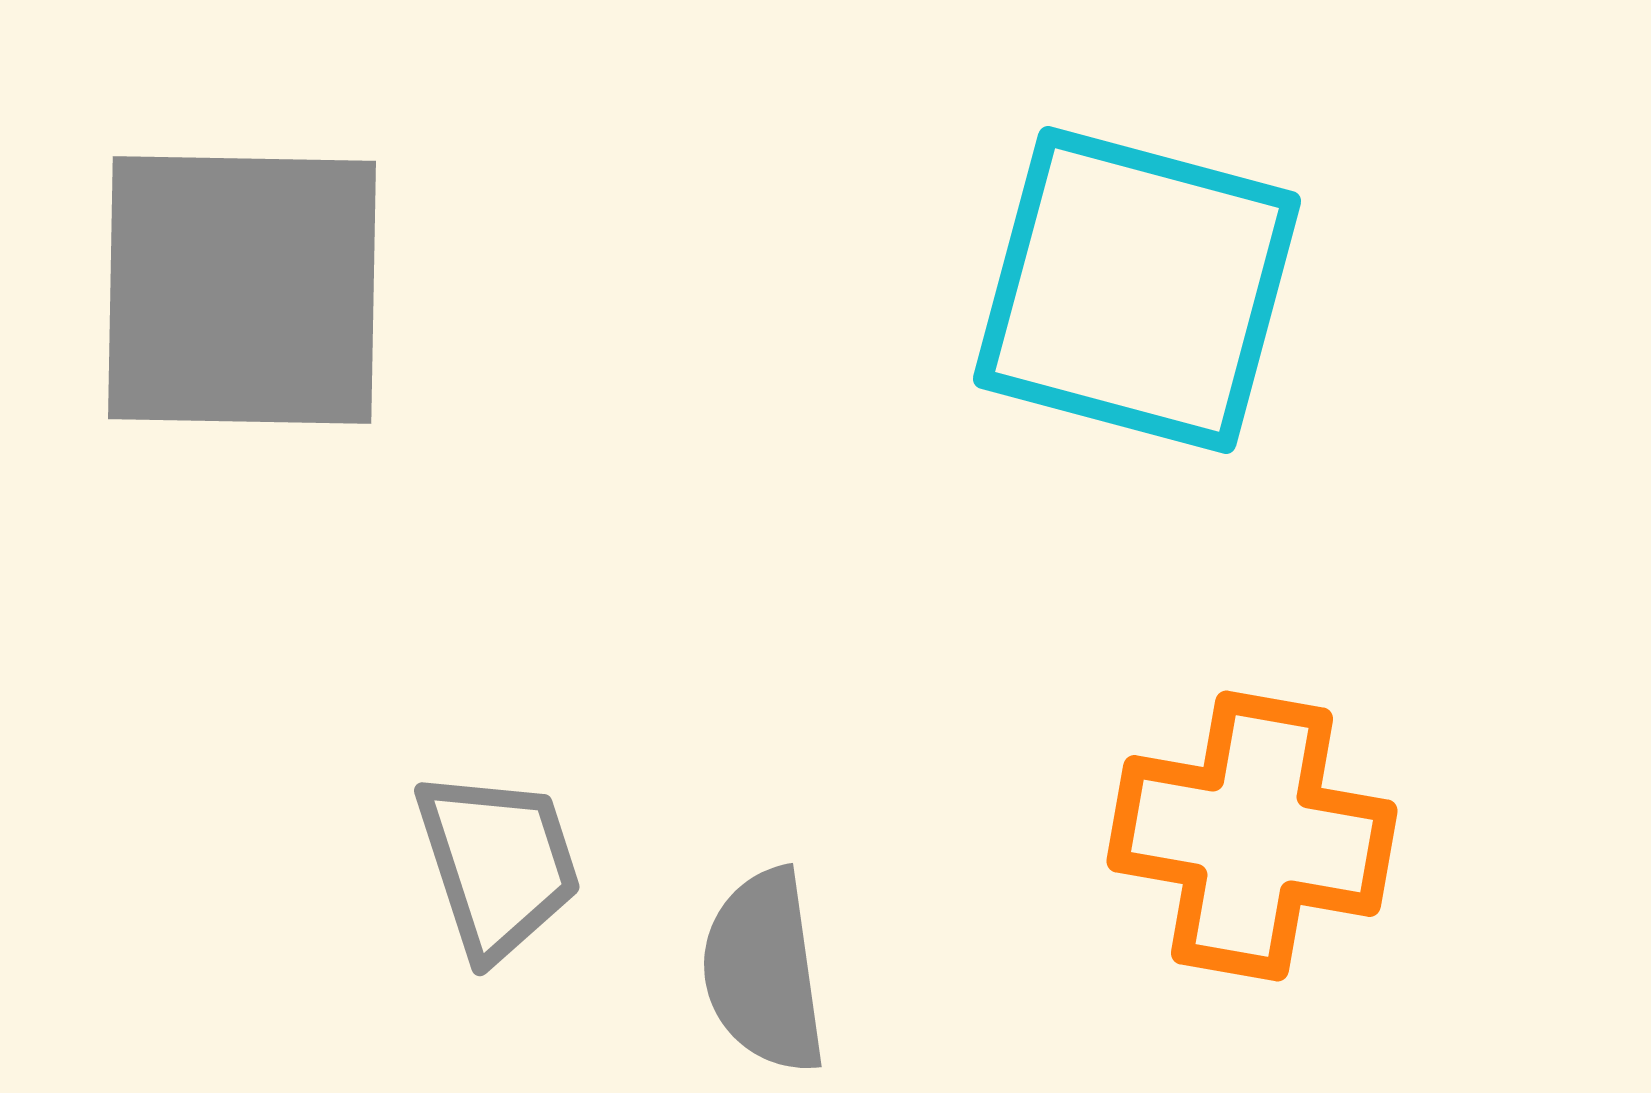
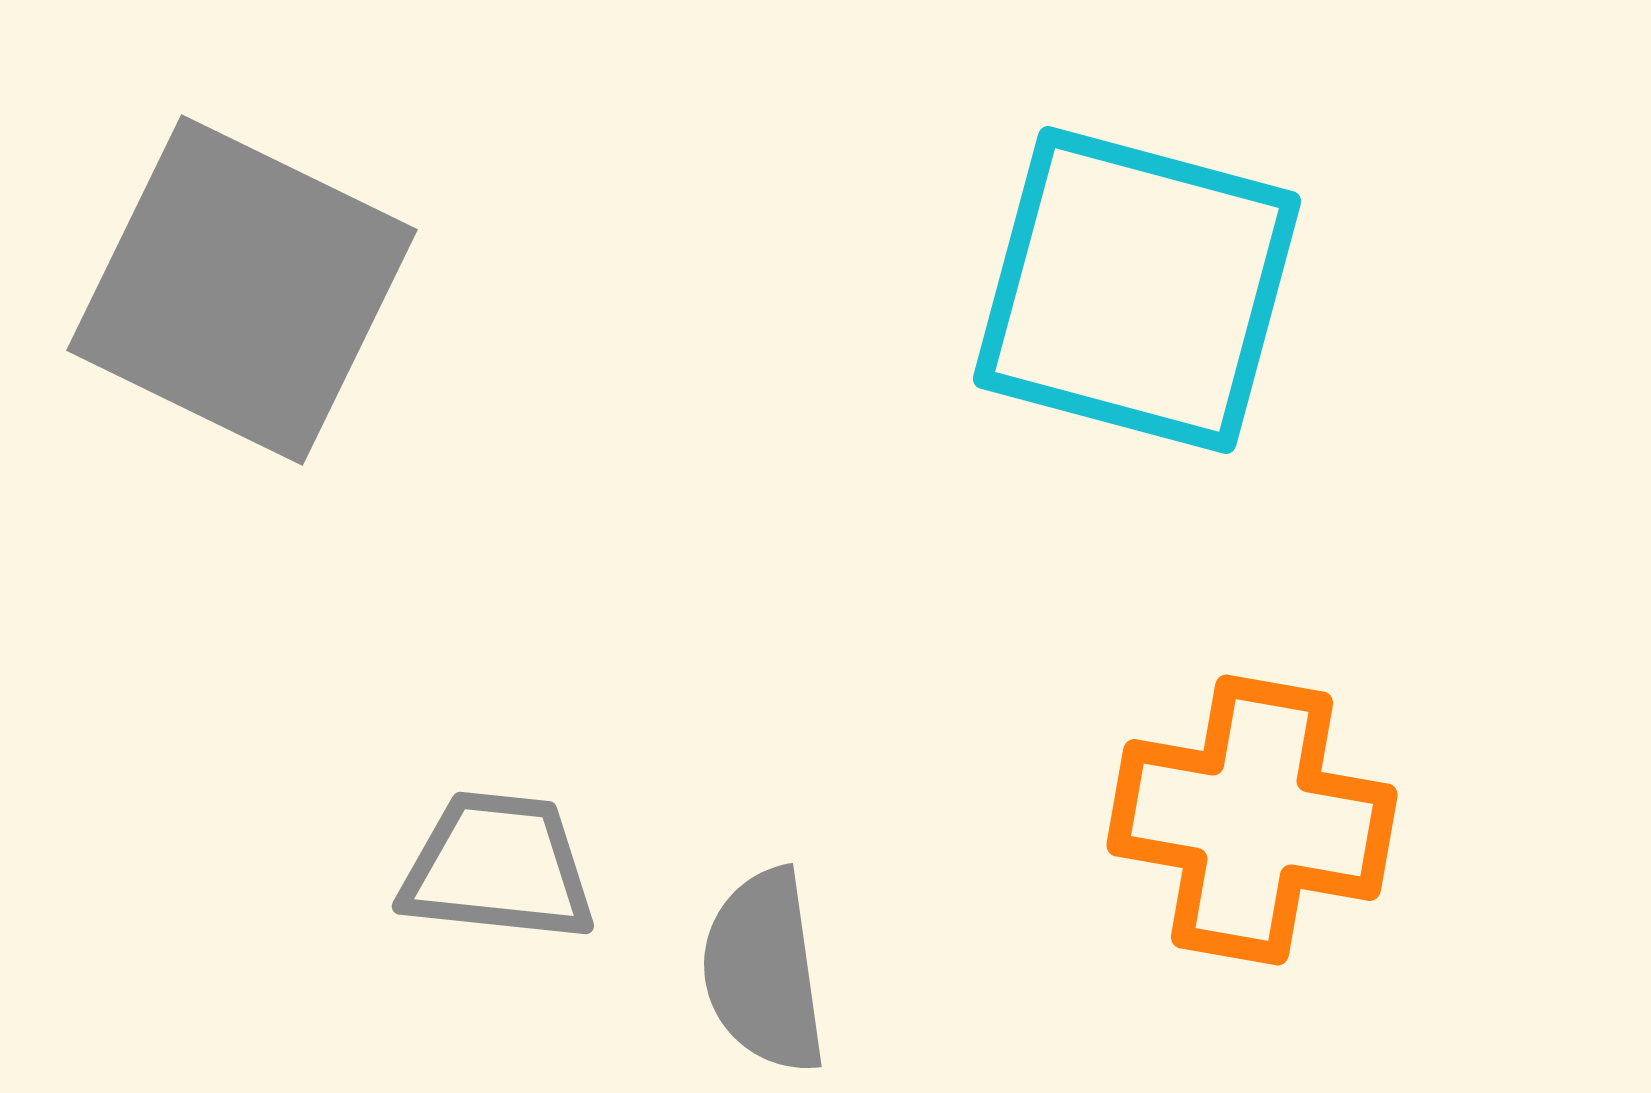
gray square: rotated 25 degrees clockwise
orange cross: moved 16 px up
gray trapezoid: moved 3 px down; rotated 66 degrees counterclockwise
